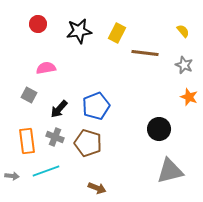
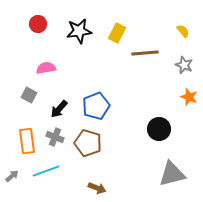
brown line: rotated 12 degrees counterclockwise
gray triangle: moved 2 px right, 3 px down
gray arrow: rotated 48 degrees counterclockwise
